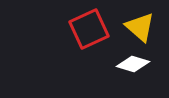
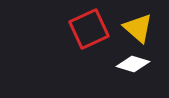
yellow triangle: moved 2 px left, 1 px down
